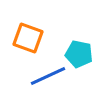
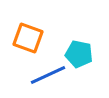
blue line: moved 1 px up
